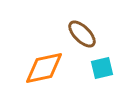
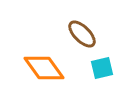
orange diamond: rotated 66 degrees clockwise
